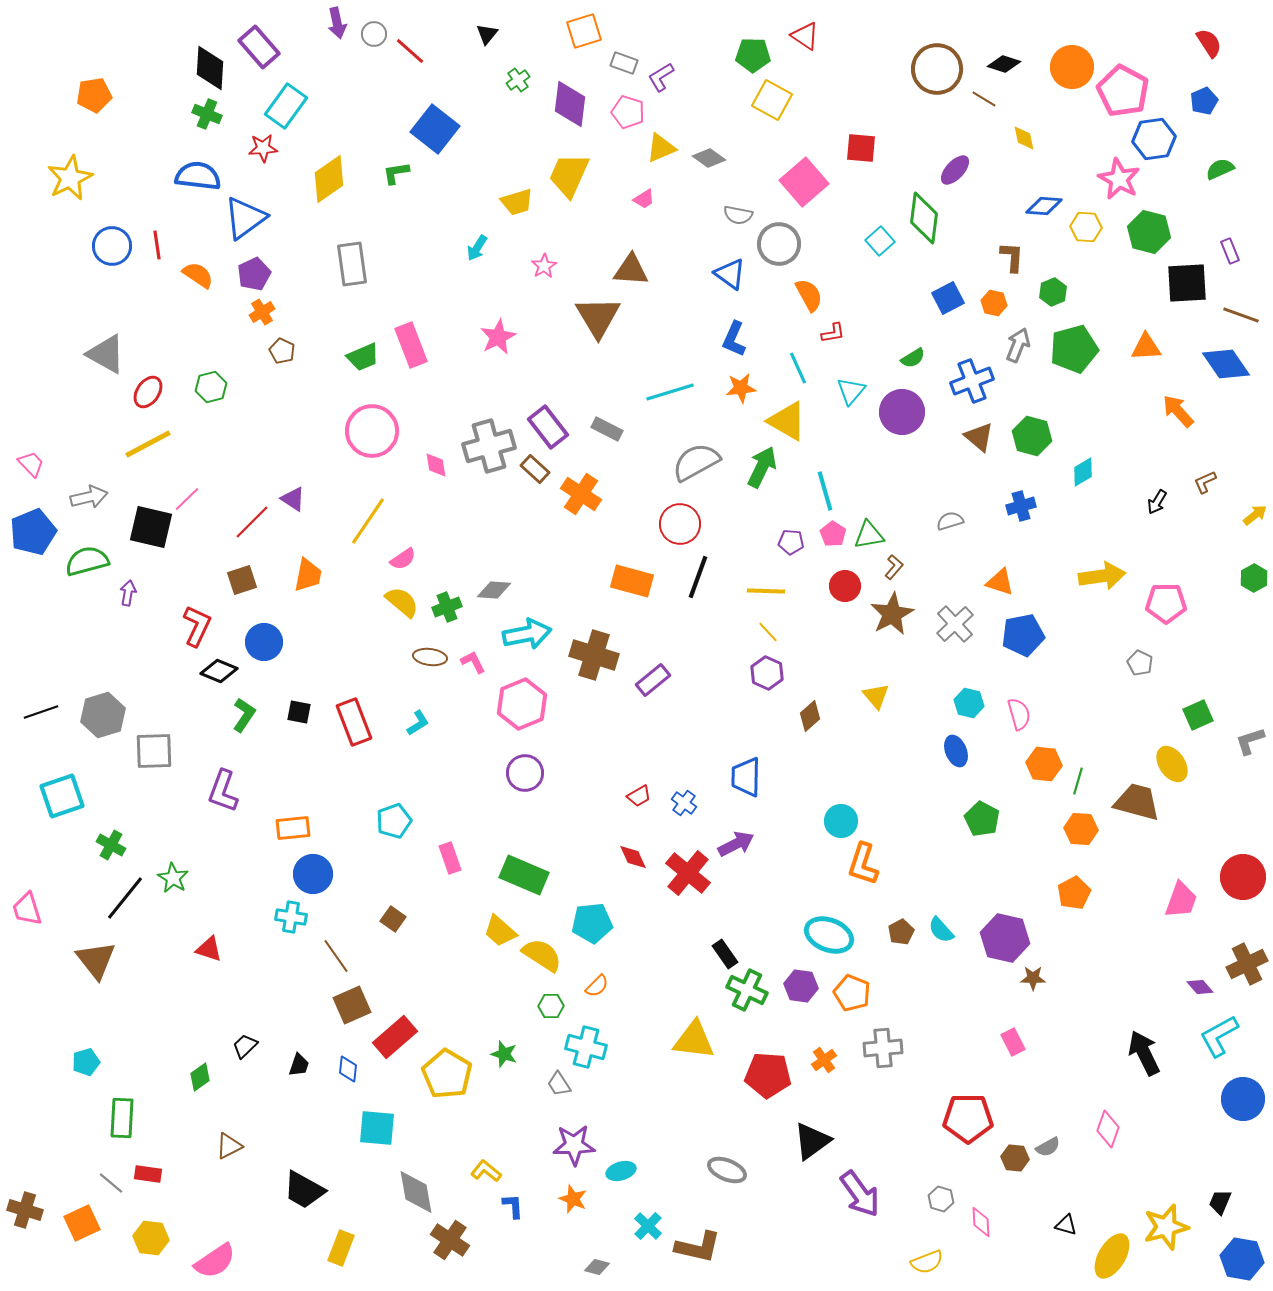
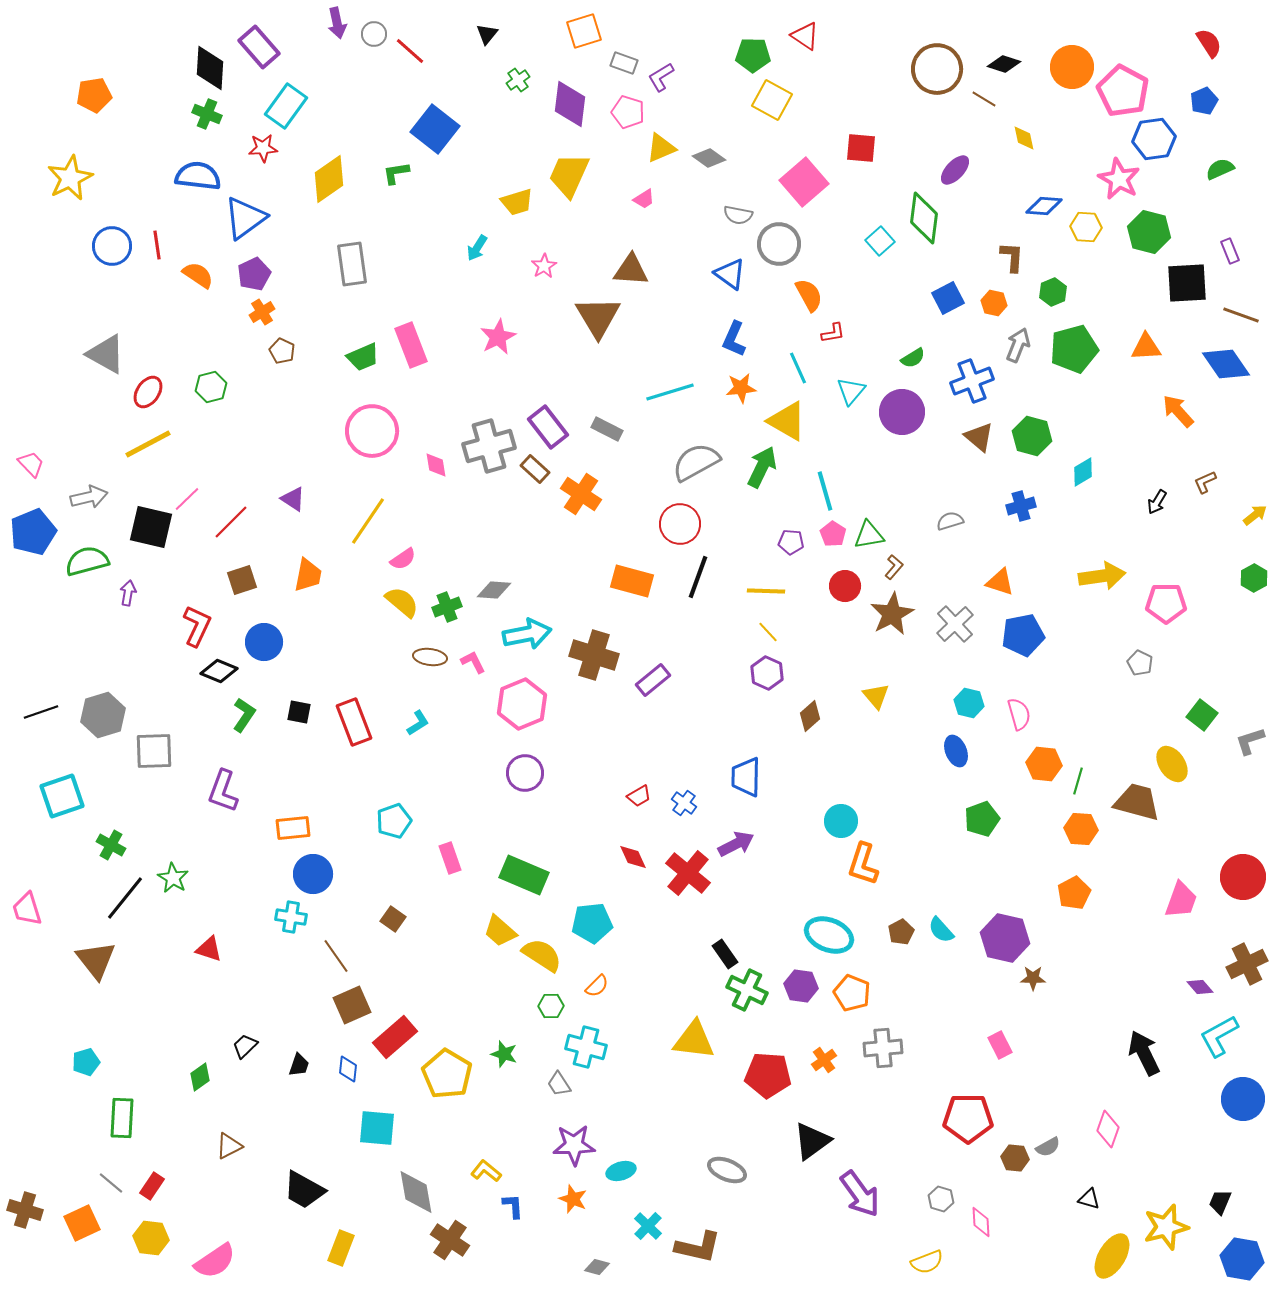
red line at (252, 522): moved 21 px left
green square at (1198, 715): moved 4 px right; rotated 28 degrees counterclockwise
green pentagon at (982, 819): rotated 24 degrees clockwise
pink rectangle at (1013, 1042): moved 13 px left, 3 px down
red rectangle at (148, 1174): moved 4 px right, 12 px down; rotated 64 degrees counterclockwise
black triangle at (1066, 1225): moved 23 px right, 26 px up
